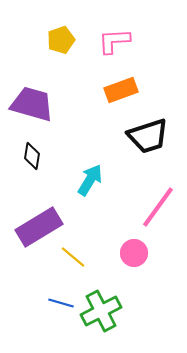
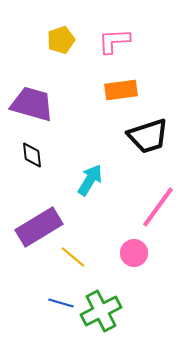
orange rectangle: rotated 12 degrees clockwise
black diamond: moved 1 px up; rotated 16 degrees counterclockwise
